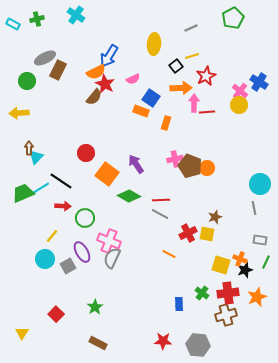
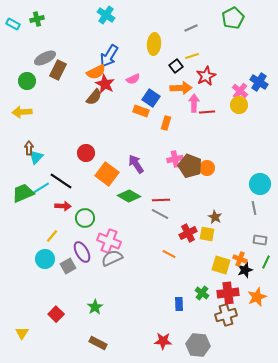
cyan cross at (76, 15): moved 30 px right
yellow arrow at (19, 113): moved 3 px right, 1 px up
brown star at (215, 217): rotated 24 degrees counterclockwise
gray semicircle at (112, 258): rotated 40 degrees clockwise
